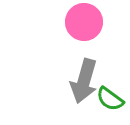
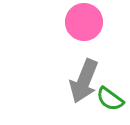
gray arrow: rotated 6 degrees clockwise
